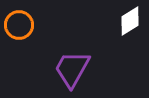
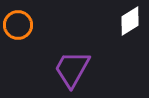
orange circle: moved 1 px left
